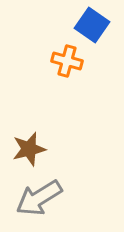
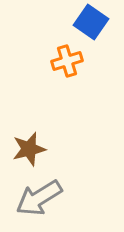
blue square: moved 1 px left, 3 px up
orange cross: rotated 32 degrees counterclockwise
